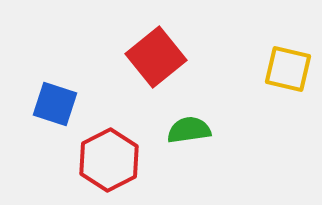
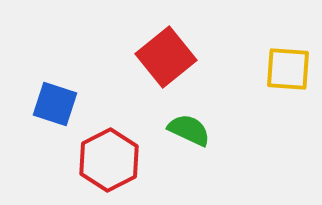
red square: moved 10 px right
yellow square: rotated 9 degrees counterclockwise
green semicircle: rotated 33 degrees clockwise
